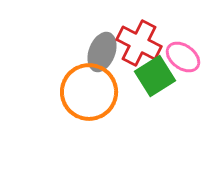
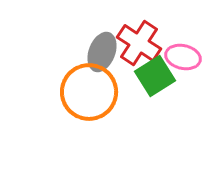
red cross: rotated 6 degrees clockwise
pink ellipse: rotated 24 degrees counterclockwise
